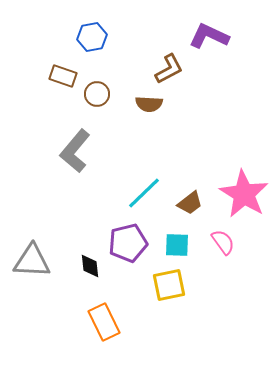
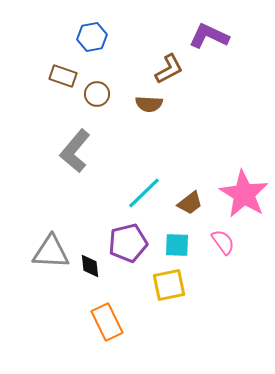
gray triangle: moved 19 px right, 9 px up
orange rectangle: moved 3 px right
